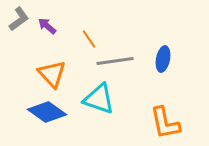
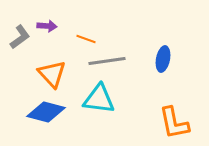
gray L-shape: moved 1 px right, 18 px down
purple arrow: rotated 144 degrees clockwise
orange line: moved 3 px left; rotated 36 degrees counterclockwise
gray line: moved 8 px left
cyan triangle: rotated 12 degrees counterclockwise
blue diamond: moved 1 px left; rotated 21 degrees counterclockwise
orange L-shape: moved 9 px right
